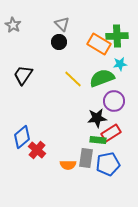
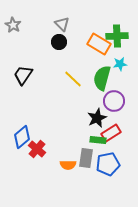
green semicircle: rotated 55 degrees counterclockwise
black star: rotated 18 degrees counterclockwise
red cross: moved 1 px up
